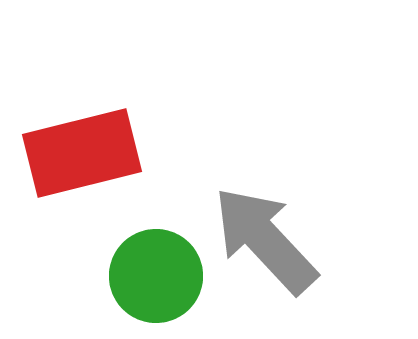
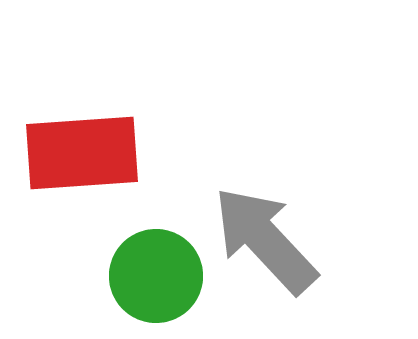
red rectangle: rotated 10 degrees clockwise
